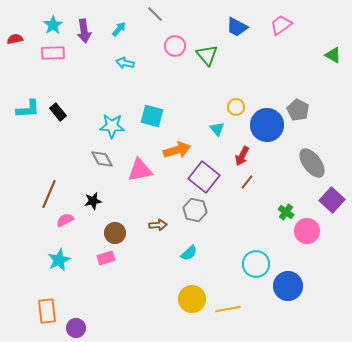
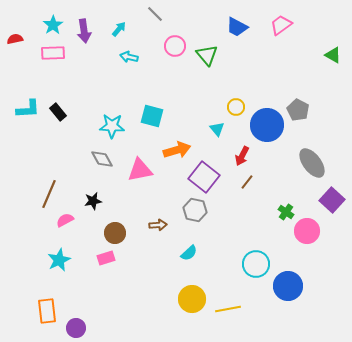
cyan arrow at (125, 63): moved 4 px right, 6 px up
